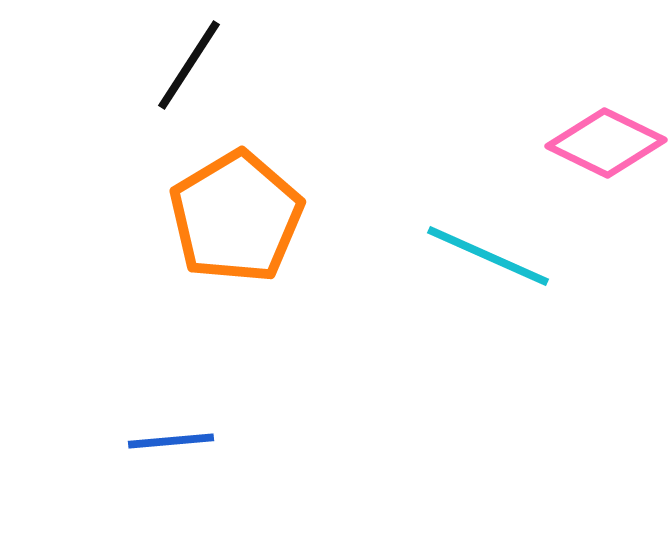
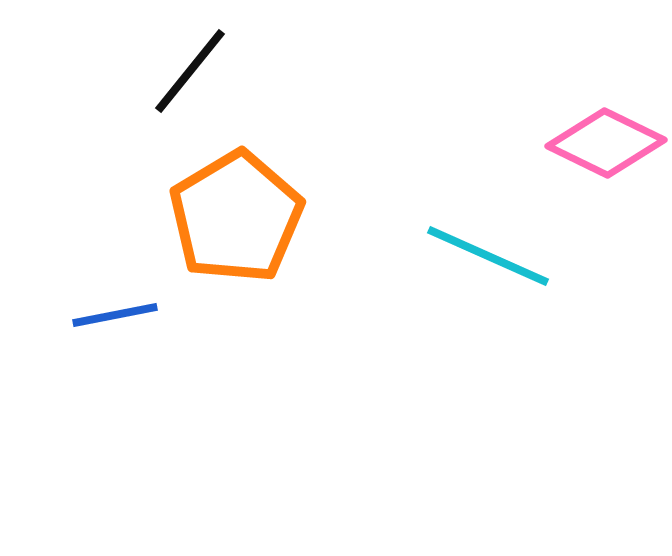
black line: moved 1 px right, 6 px down; rotated 6 degrees clockwise
blue line: moved 56 px left, 126 px up; rotated 6 degrees counterclockwise
